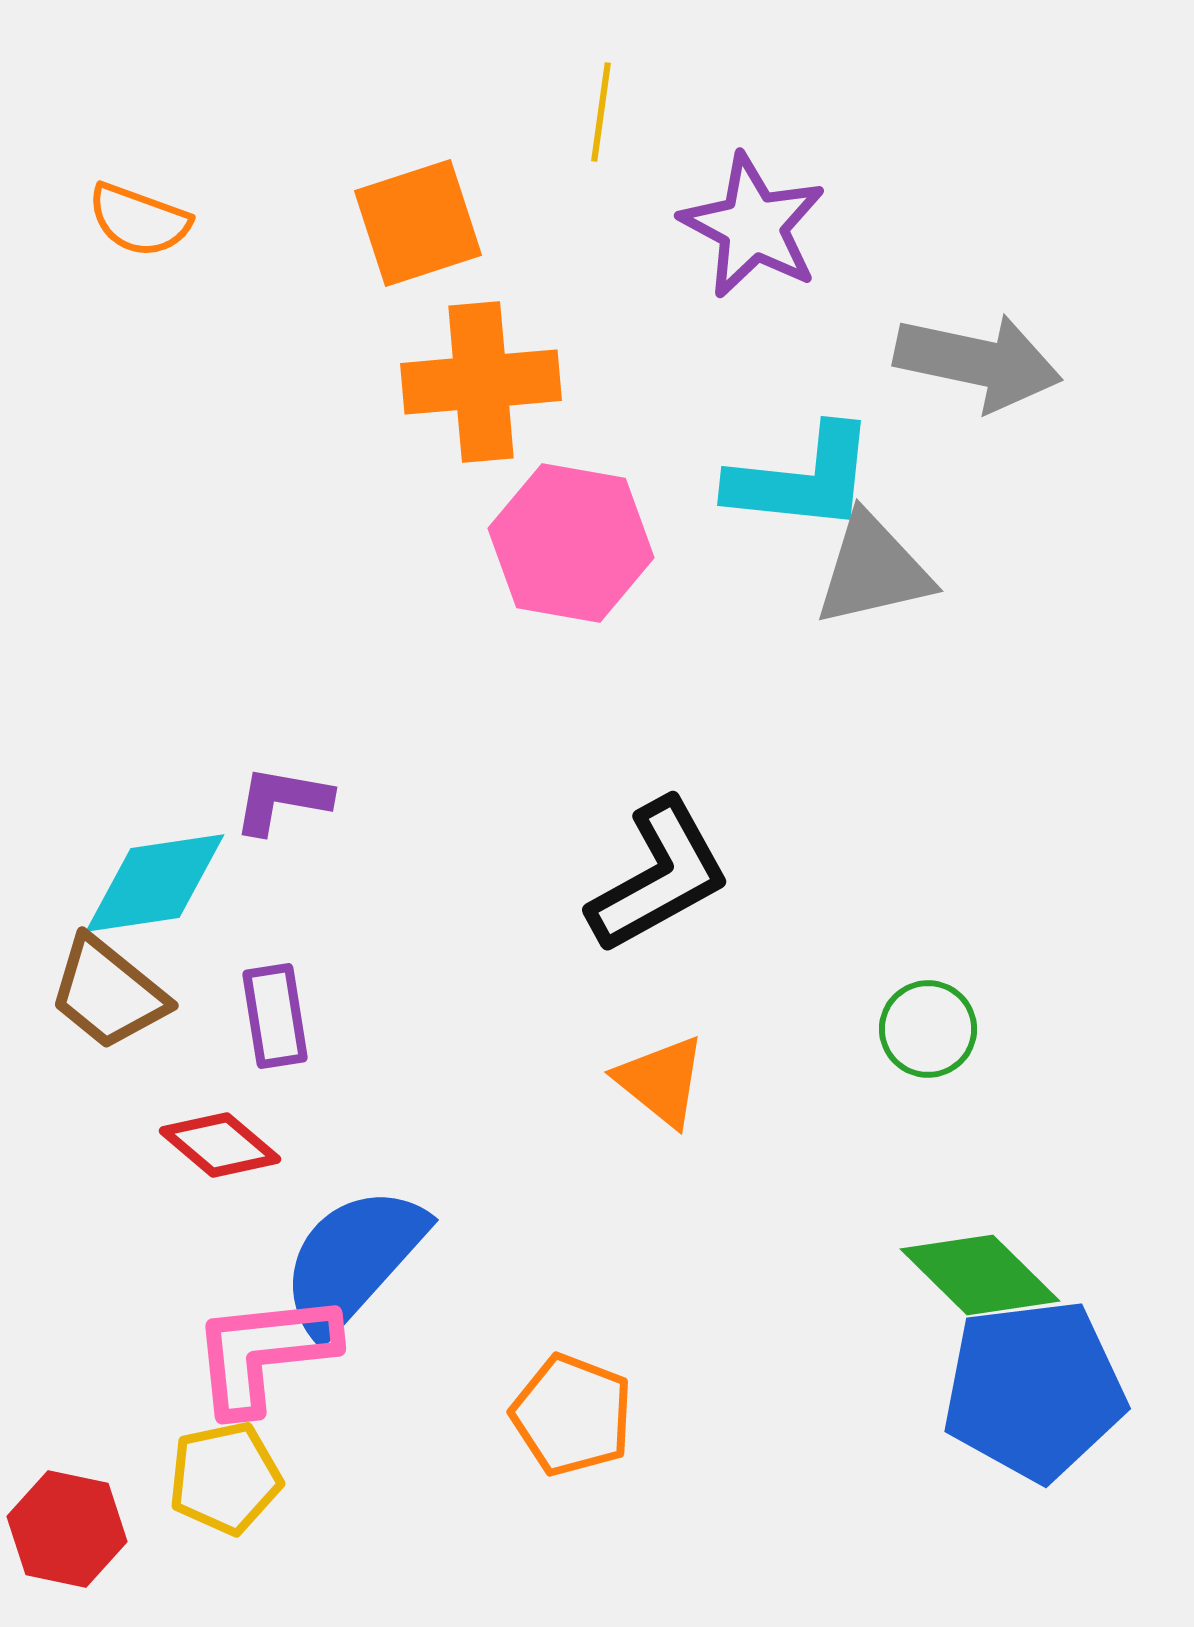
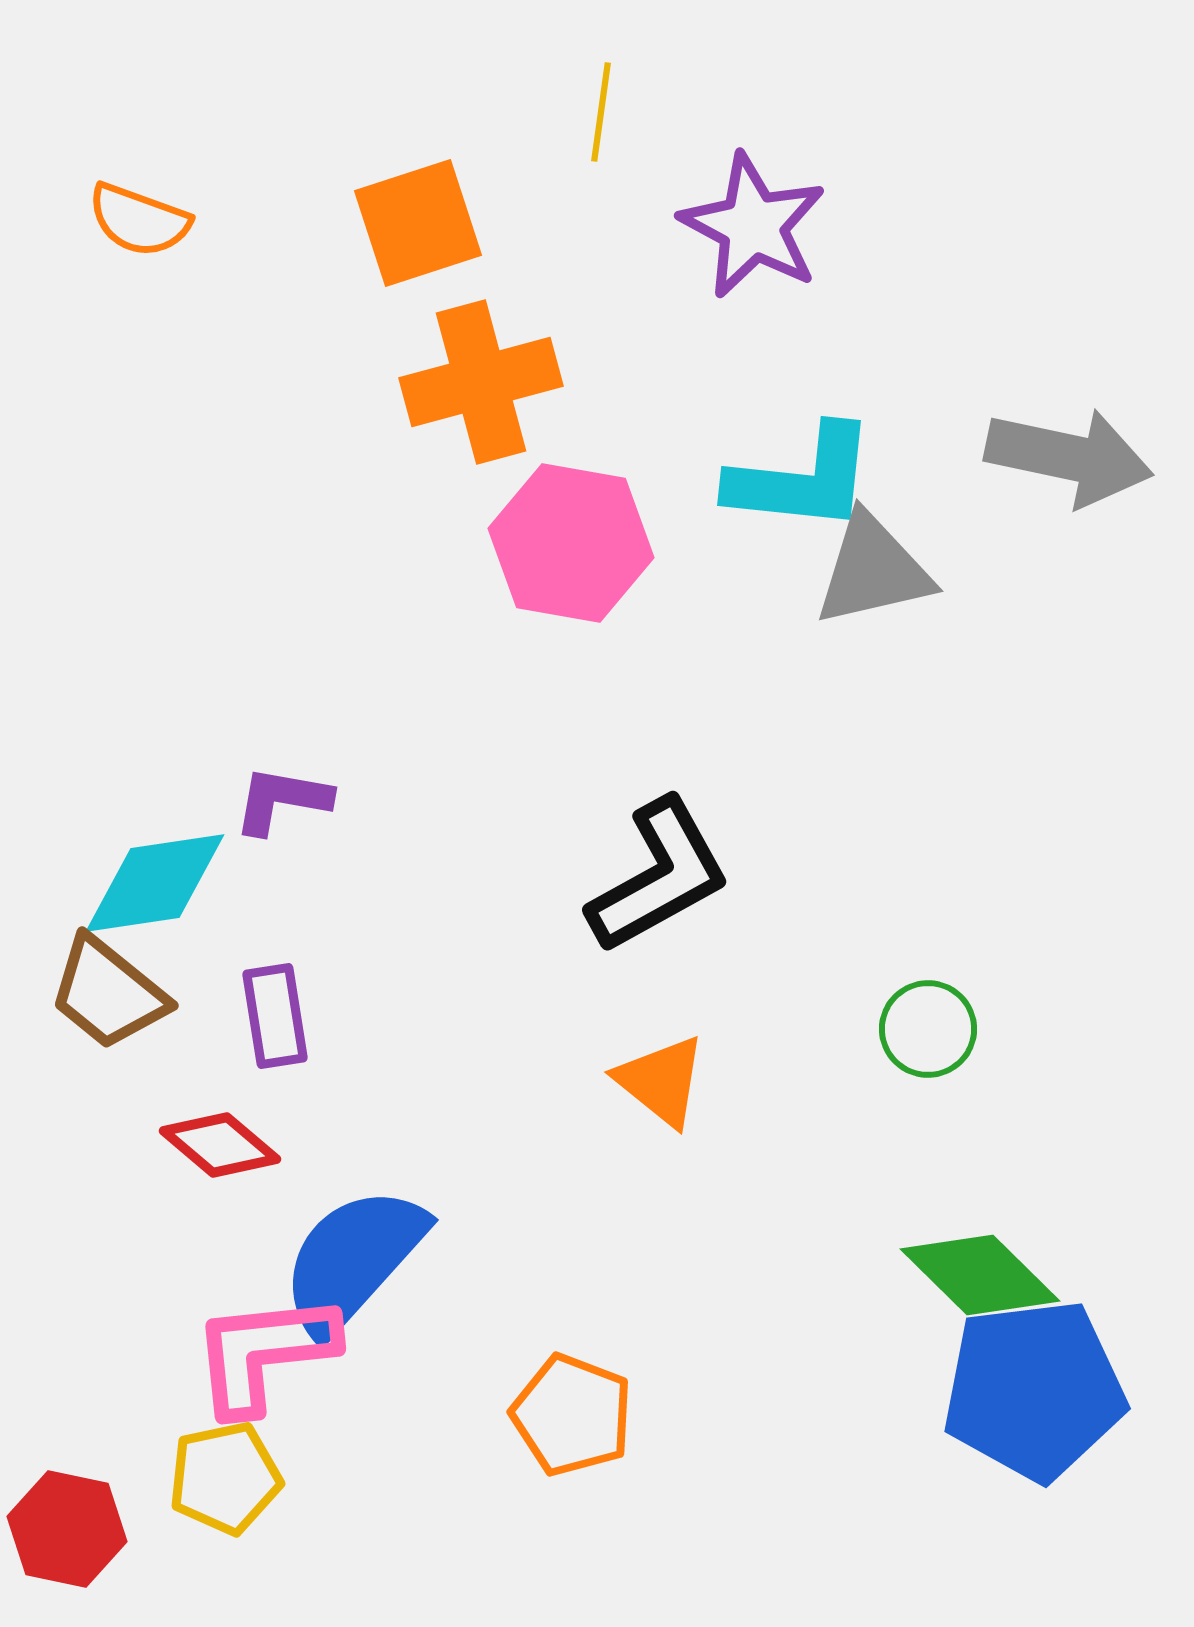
gray arrow: moved 91 px right, 95 px down
orange cross: rotated 10 degrees counterclockwise
